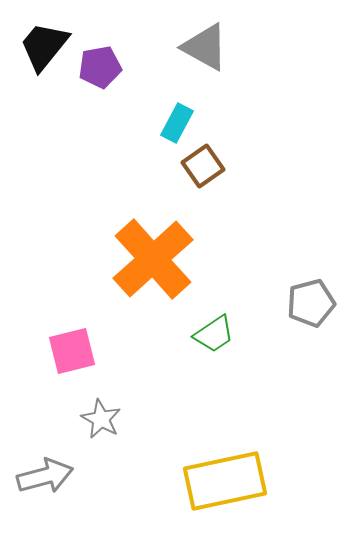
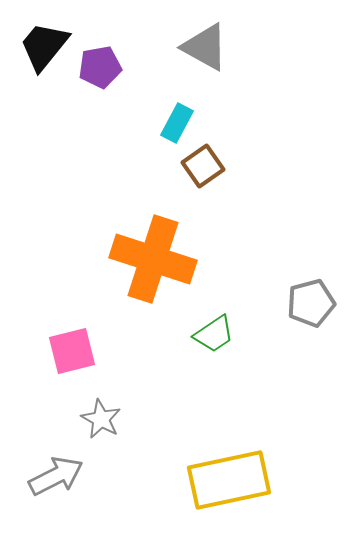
orange cross: rotated 30 degrees counterclockwise
gray arrow: moved 11 px right; rotated 12 degrees counterclockwise
yellow rectangle: moved 4 px right, 1 px up
